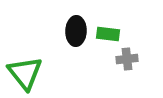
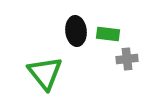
black ellipse: rotated 8 degrees counterclockwise
green triangle: moved 20 px right
